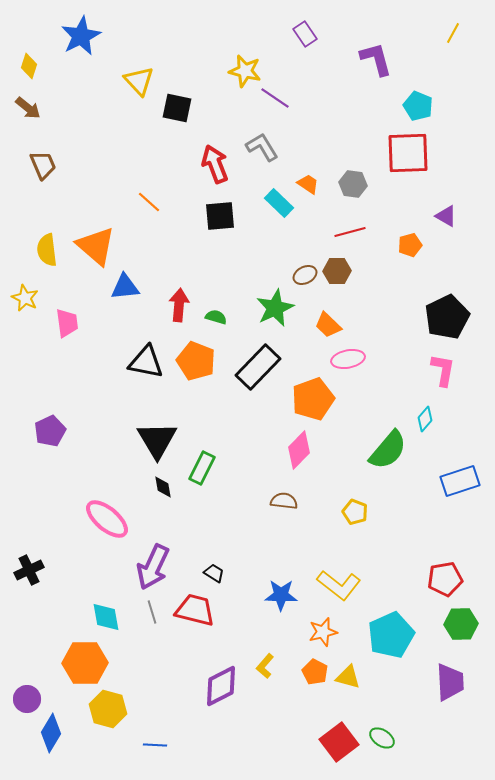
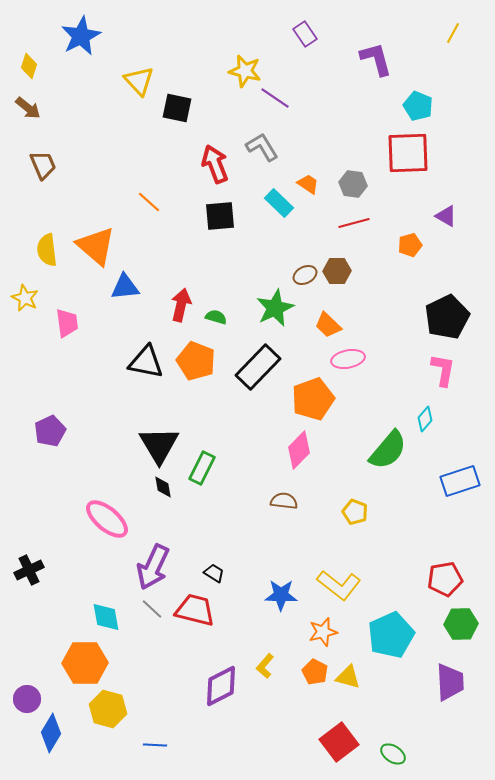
red line at (350, 232): moved 4 px right, 9 px up
red arrow at (179, 305): moved 2 px right; rotated 8 degrees clockwise
black triangle at (157, 440): moved 2 px right, 5 px down
gray line at (152, 612): moved 3 px up; rotated 30 degrees counterclockwise
green ellipse at (382, 738): moved 11 px right, 16 px down
